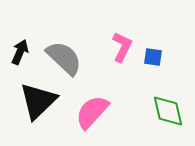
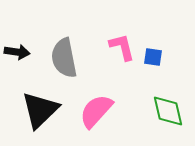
pink L-shape: rotated 40 degrees counterclockwise
black arrow: moved 3 px left; rotated 75 degrees clockwise
gray semicircle: rotated 144 degrees counterclockwise
black triangle: moved 2 px right, 9 px down
pink semicircle: moved 4 px right, 1 px up
